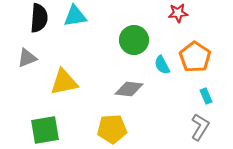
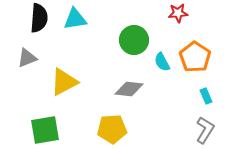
cyan triangle: moved 3 px down
cyan semicircle: moved 3 px up
yellow triangle: rotated 16 degrees counterclockwise
gray L-shape: moved 5 px right, 3 px down
